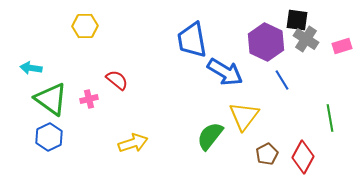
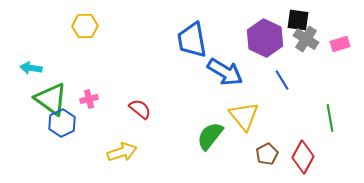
black square: moved 1 px right
purple hexagon: moved 1 px left, 4 px up
pink rectangle: moved 2 px left, 2 px up
red semicircle: moved 23 px right, 29 px down
yellow triangle: rotated 16 degrees counterclockwise
blue hexagon: moved 13 px right, 14 px up
yellow arrow: moved 11 px left, 9 px down
